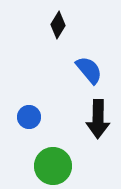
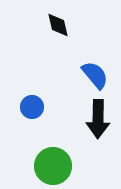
black diamond: rotated 44 degrees counterclockwise
blue semicircle: moved 6 px right, 5 px down
blue circle: moved 3 px right, 10 px up
